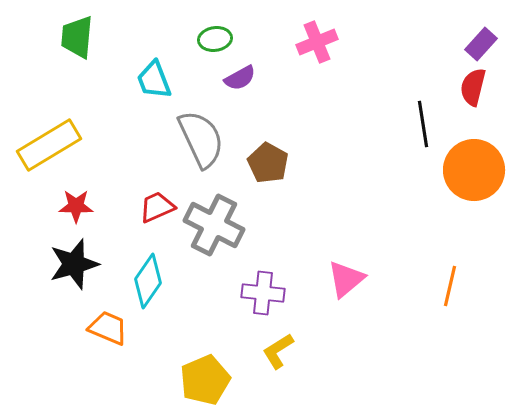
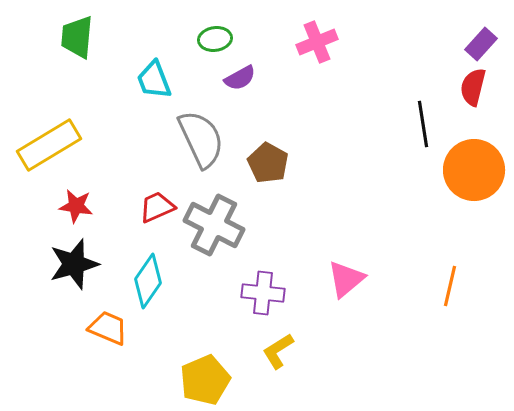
red star: rotated 8 degrees clockwise
